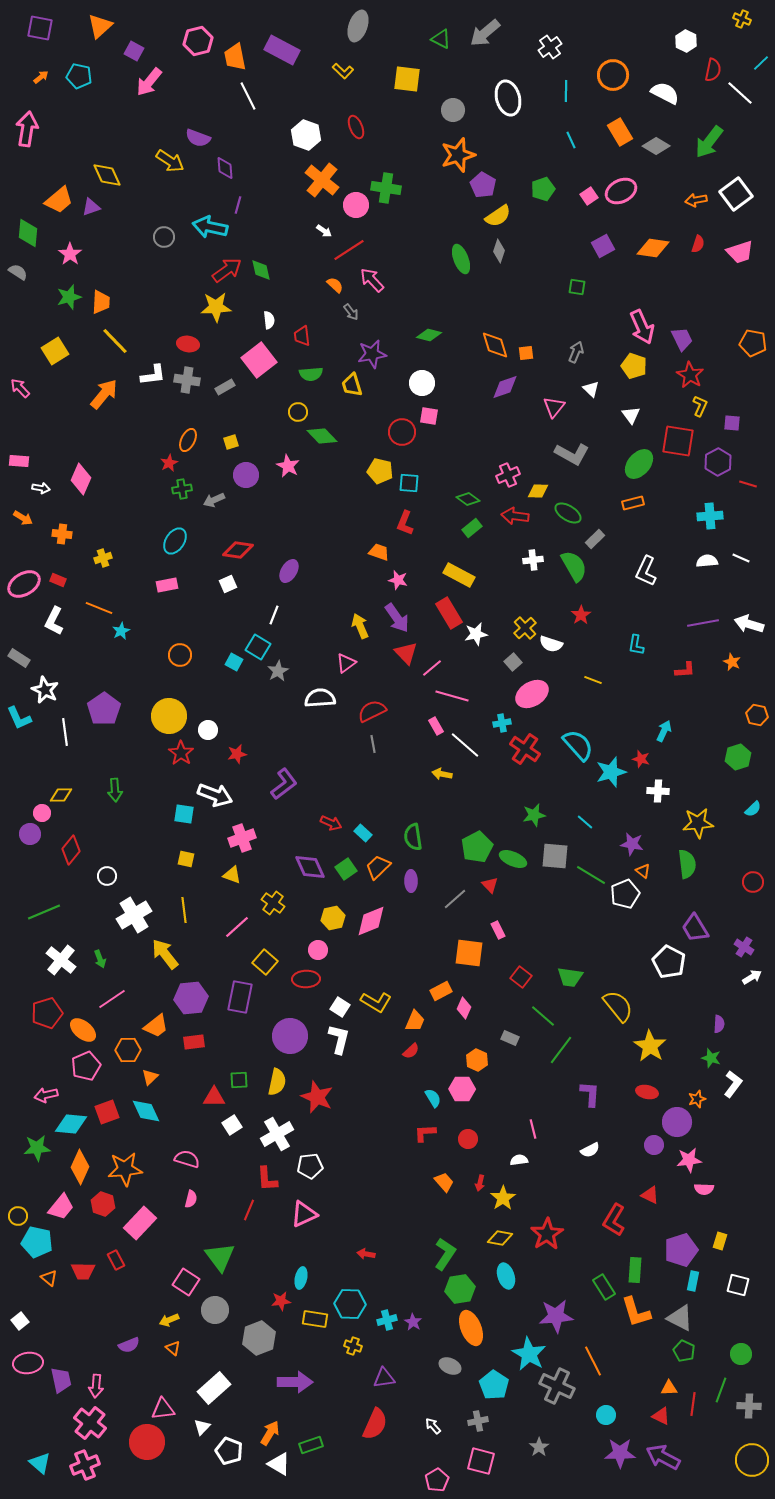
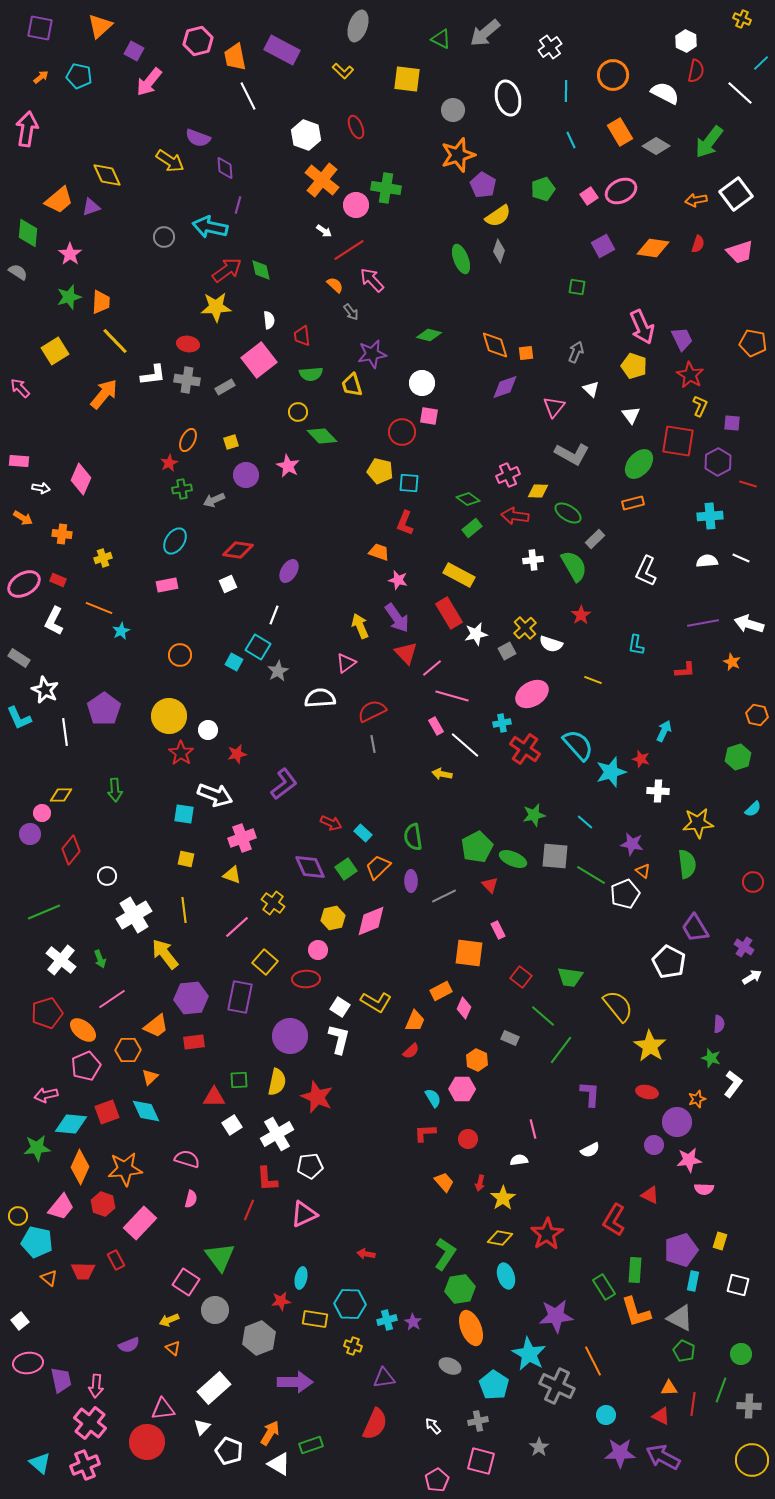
red semicircle at (713, 70): moved 17 px left, 1 px down
gray square at (513, 662): moved 6 px left, 11 px up; rotated 12 degrees clockwise
gray line at (455, 899): moved 11 px left, 3 px up; rotated 15 degrees clockwise
